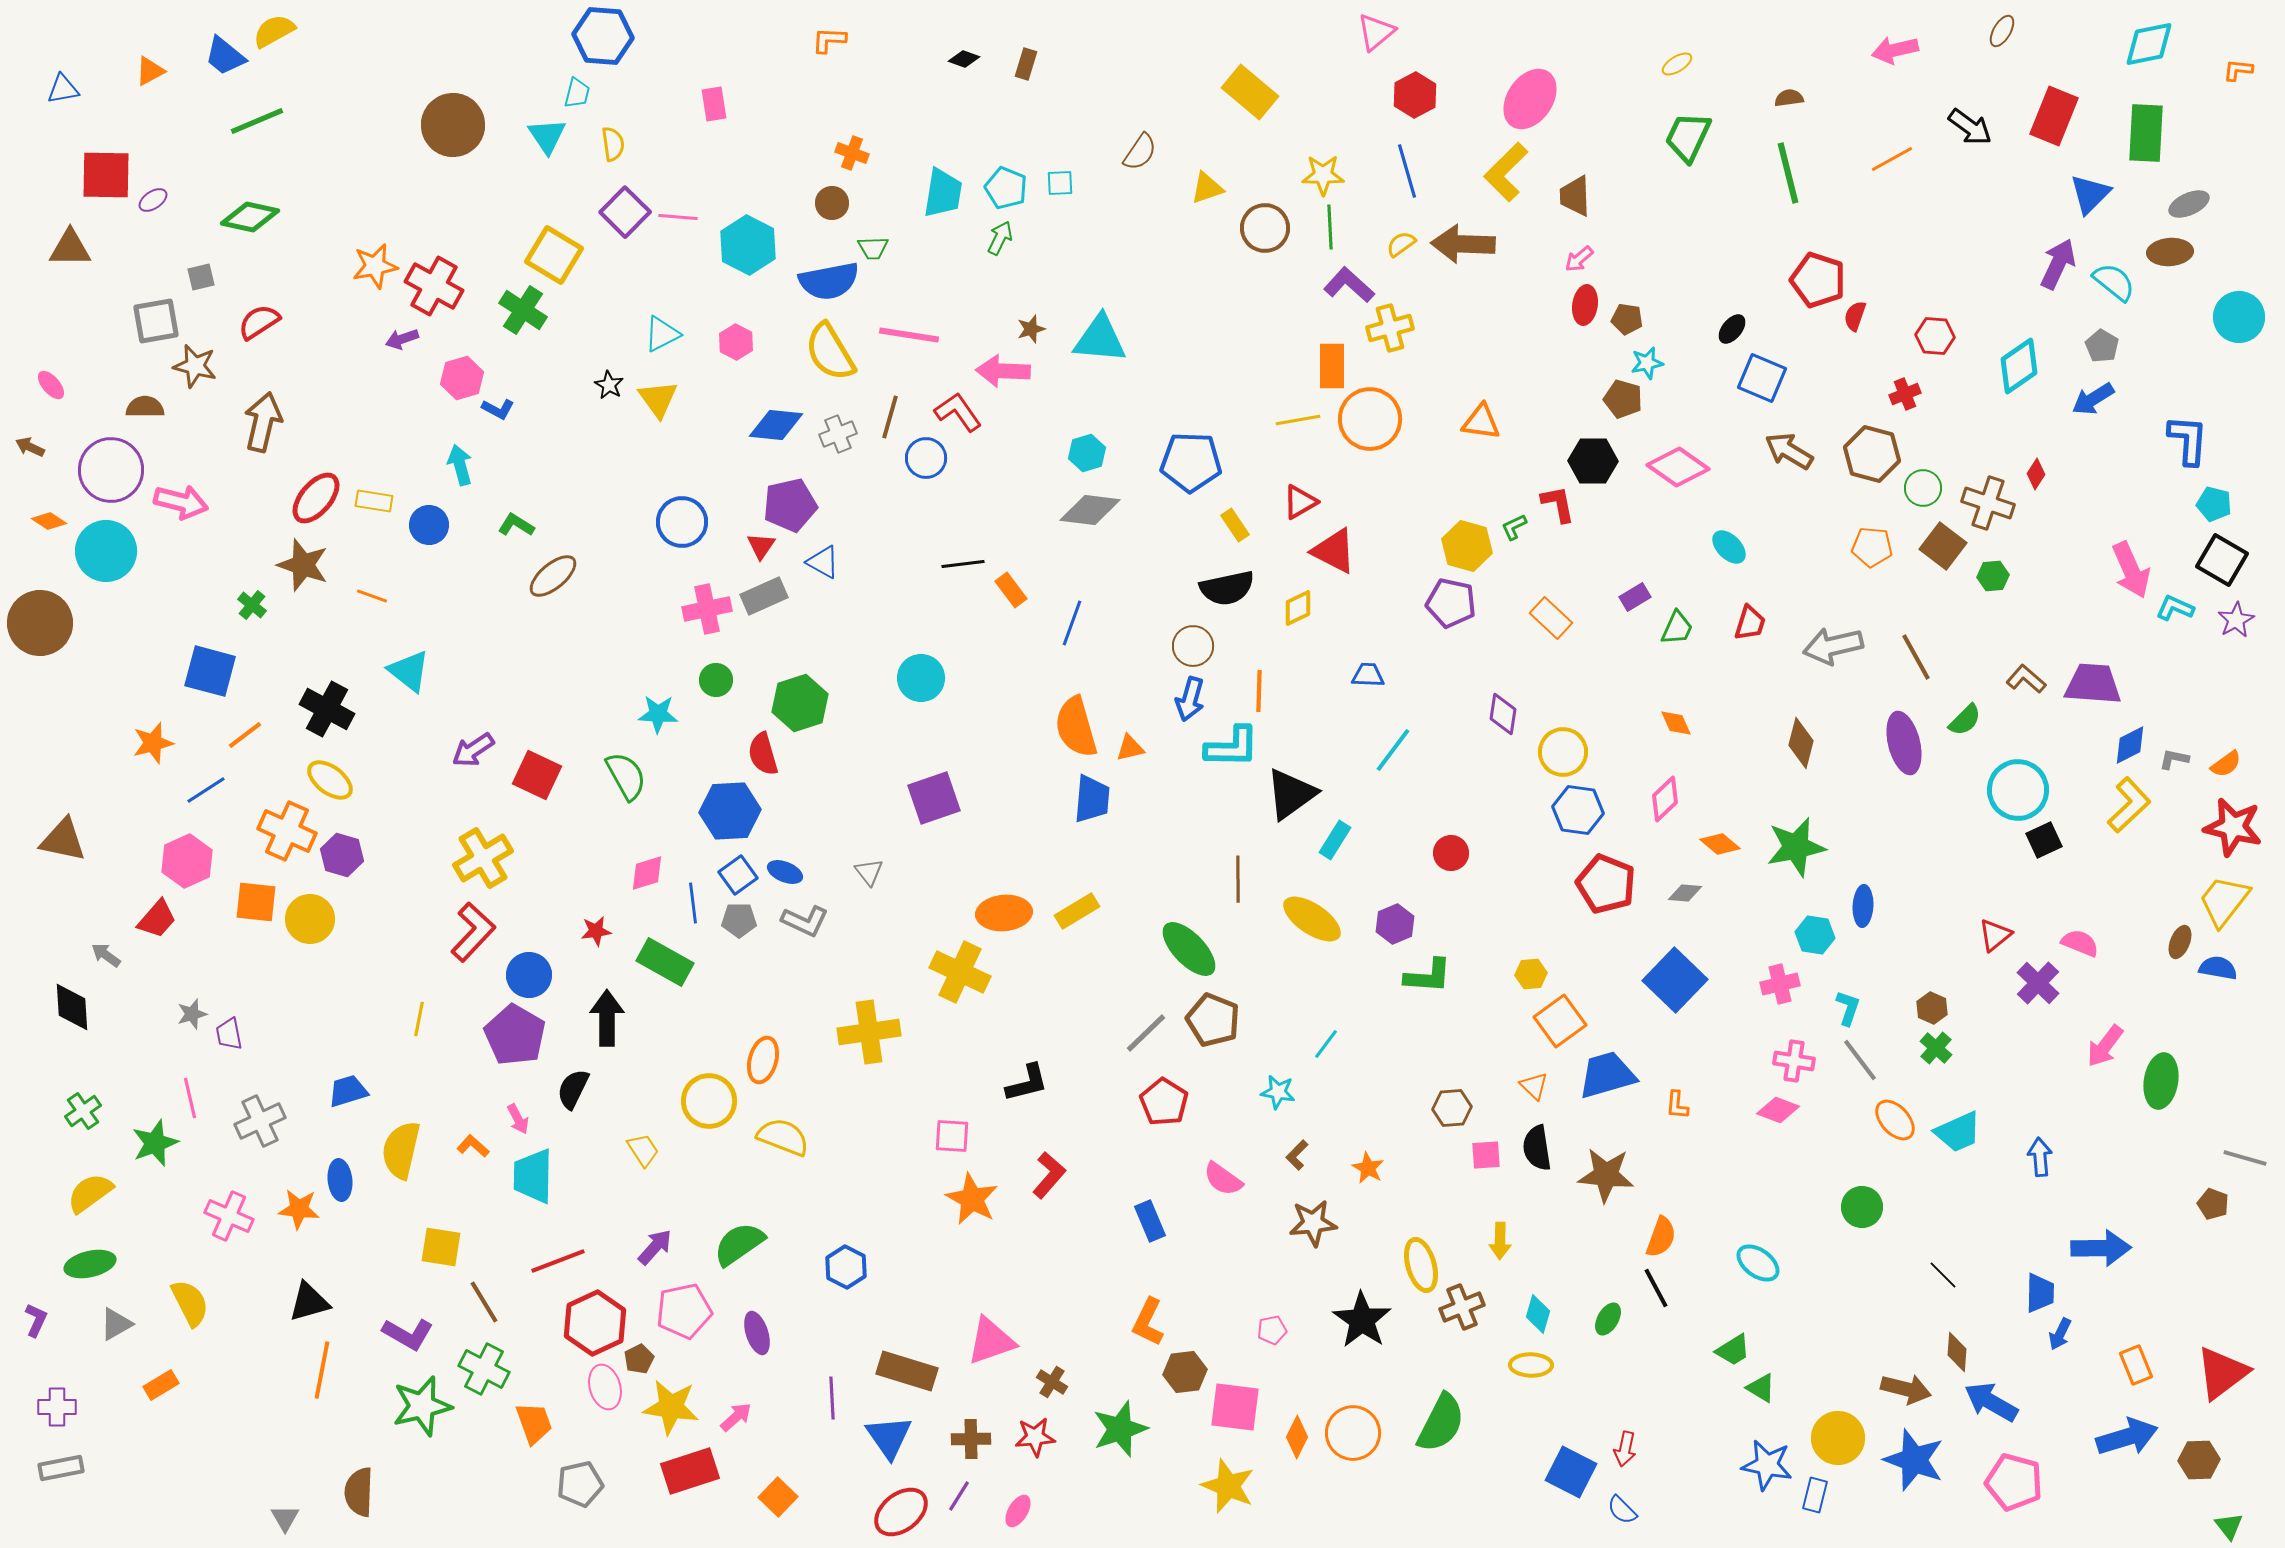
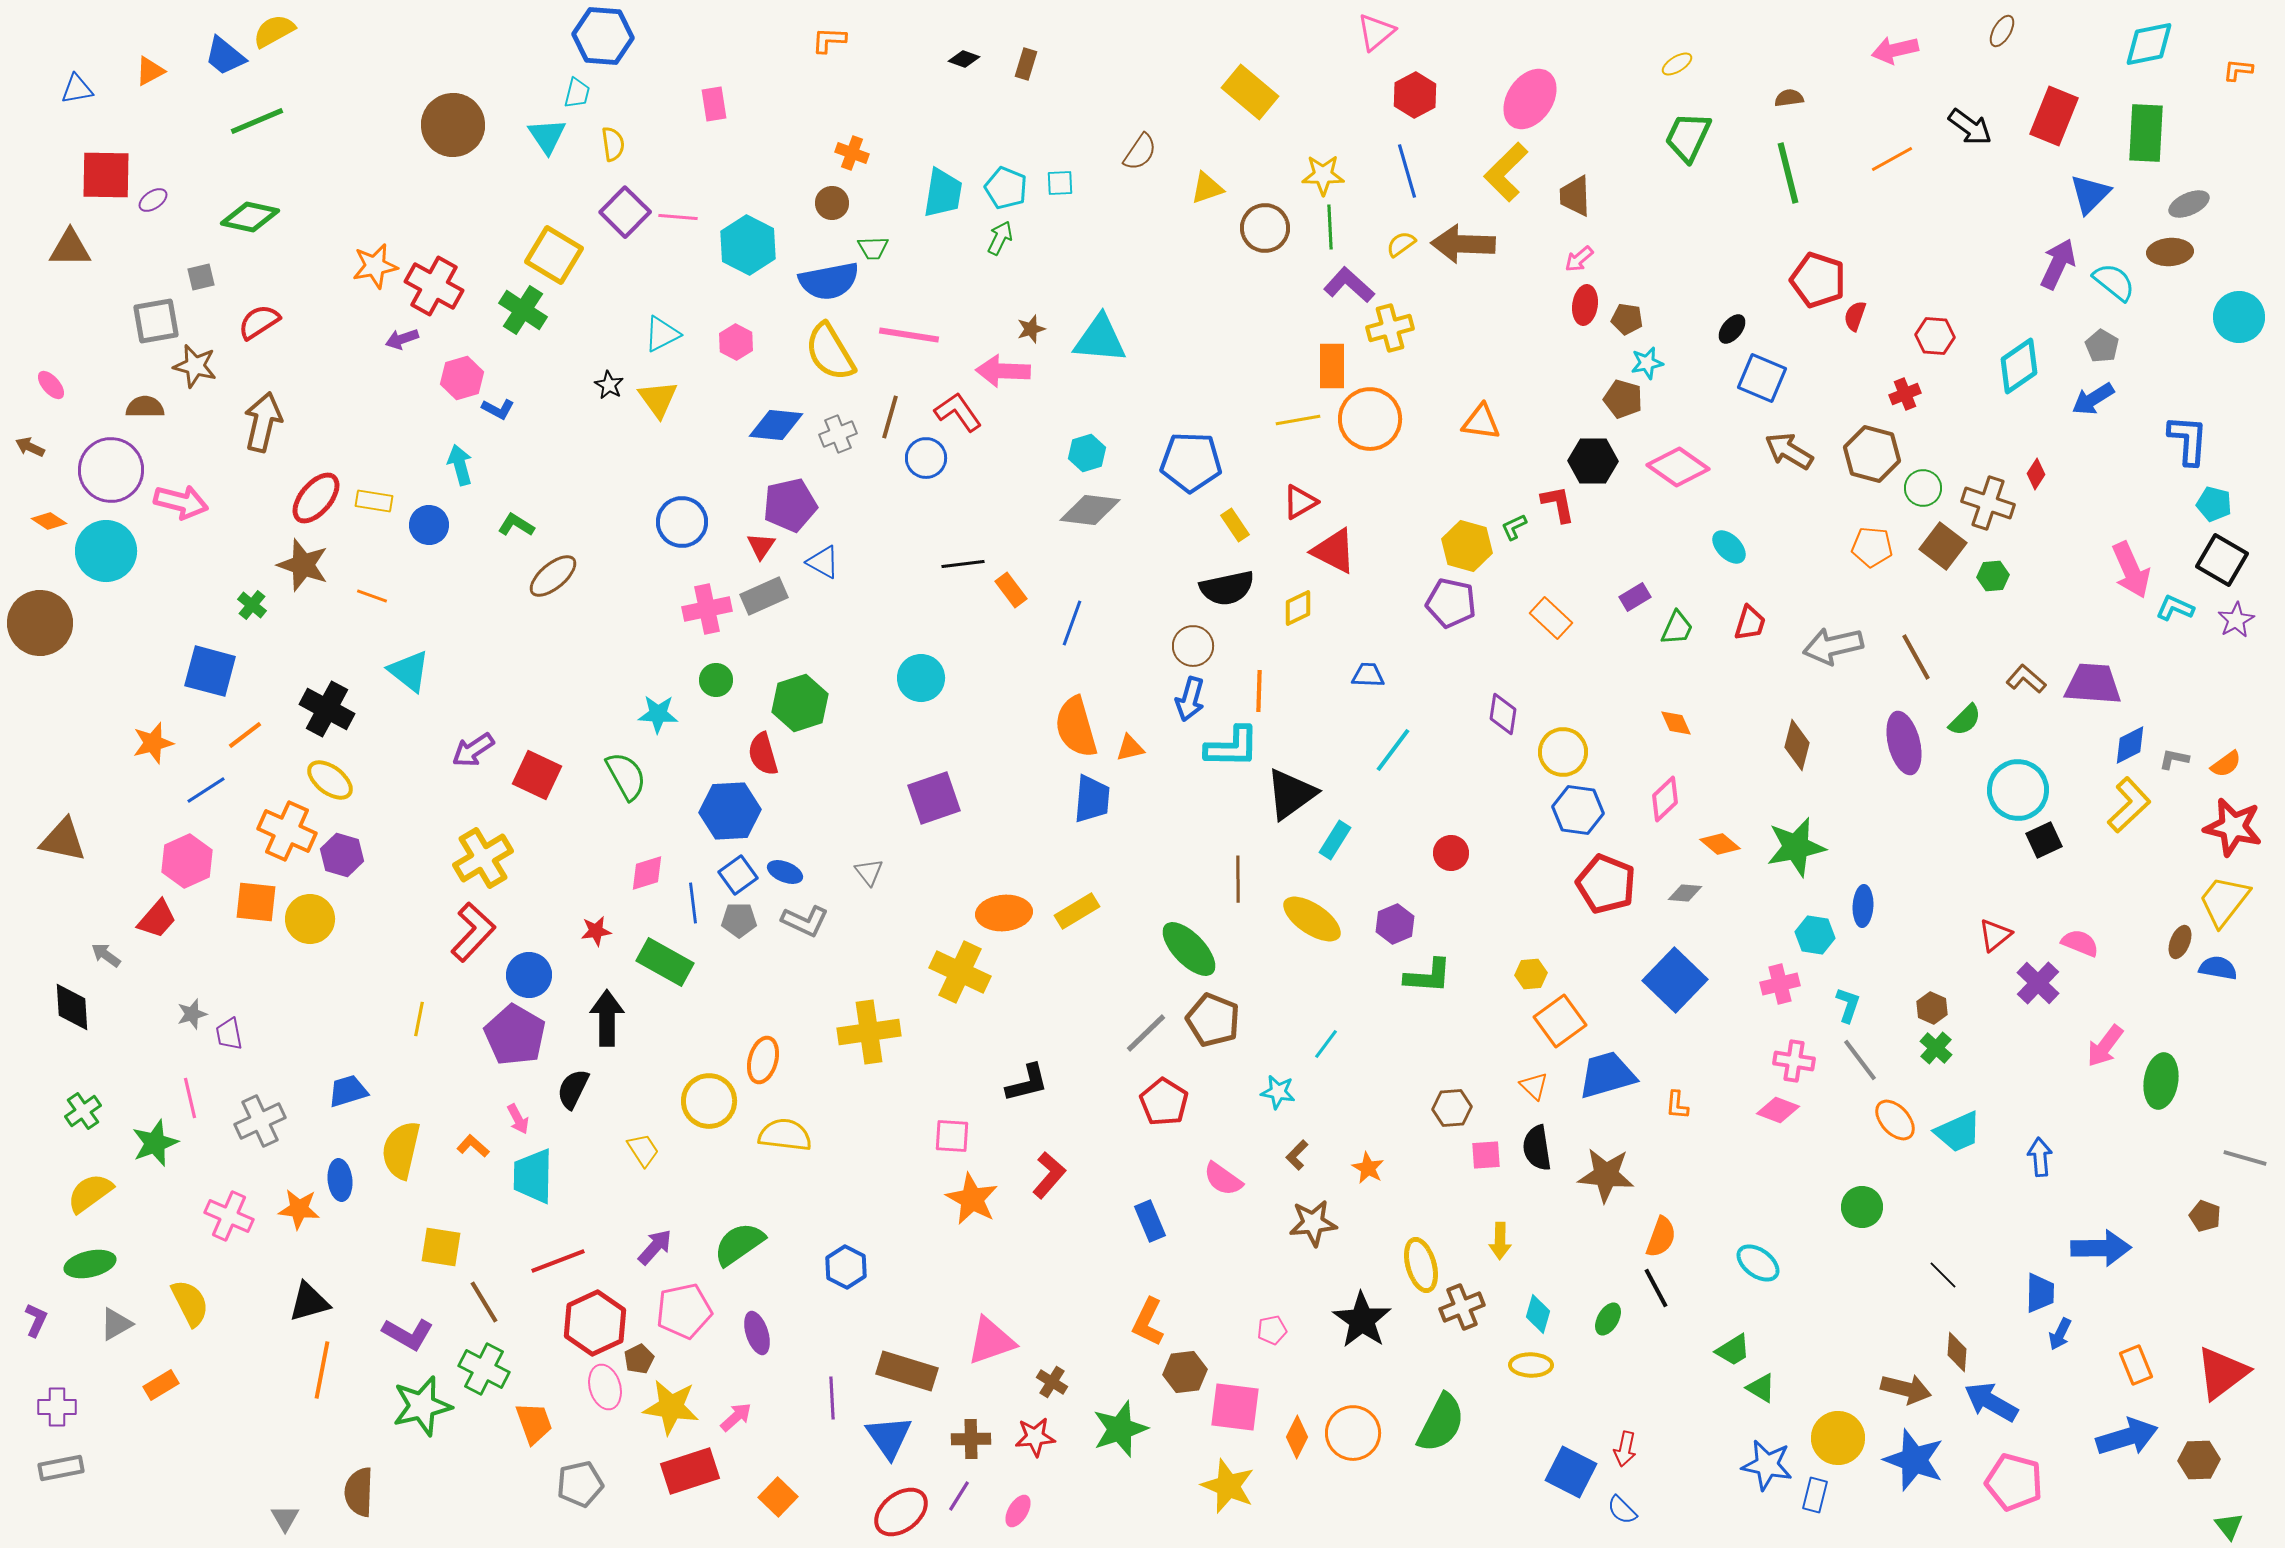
blue triangle at (63, 89): moved 14 px right
brown diamond at (1801, 743): moved 4 px left, 2 px down
cyan L-shape at (1848, 1008): moved 3 px up
yellow semicircle at (783, 1137): moved 2 px right, 2 px up; rotated 14 degrees counterclockwise
brown pentagon at (2213, 1204): moved 8 px left, 12 px down
